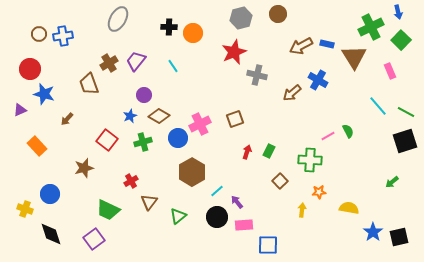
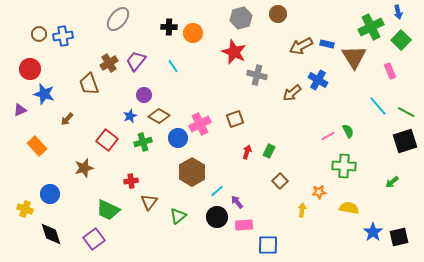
gray ellipse at (118, 19): rotated 10 degrees clockwise
red star at (234, 52): rotated 25 degrees counterclockwise
green cross at (310, 160): moved 34 px right, 6 px down
red cross at (131, 181): rotated 24 degrees clockwise
